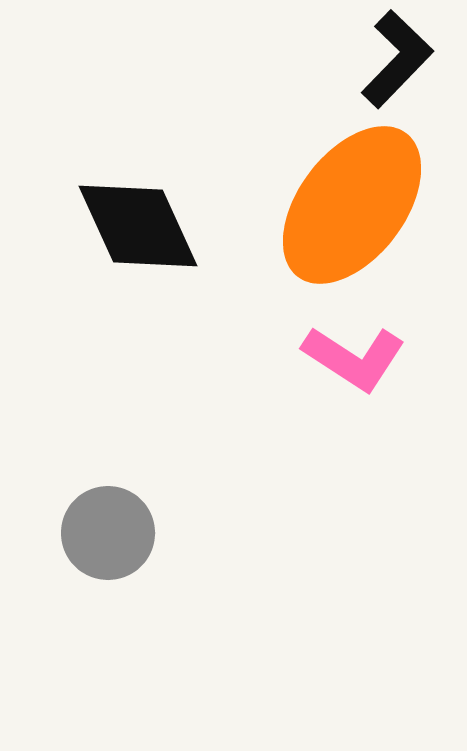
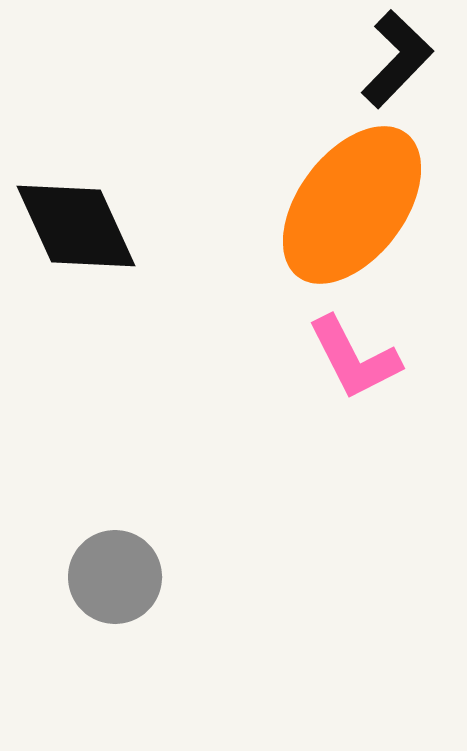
black diamond: moved 62 px left
pink L-shape: rotated 30 degrees clockwise
gray circle: moved 7 px right, 44 px down
